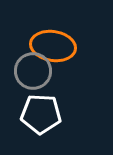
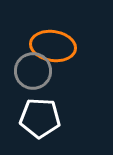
white pentagon: moved 1 px left, 4 px down
